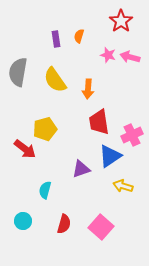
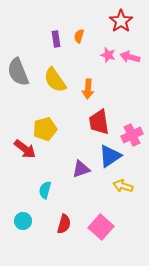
gray semicircle: rotated 32 degrees counterclockwise
